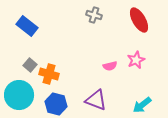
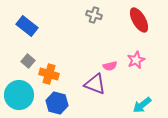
gray square: moved 2 px left, 4 px up
purple triangle: moved 1 px left, 16 px up
blue hexagon: moved 1 px right, 1 px up
